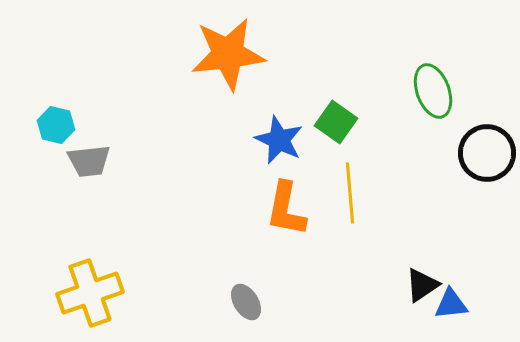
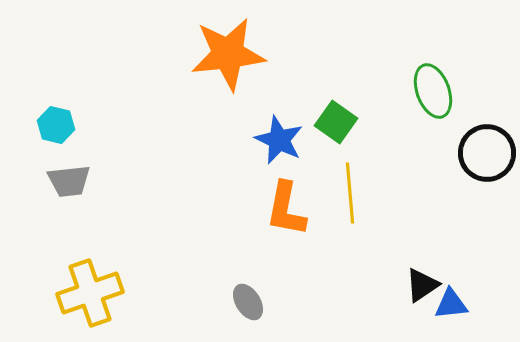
gray trapezoid: moved 20 px left, 20 px down
gray ellipse: moved 2 px right
